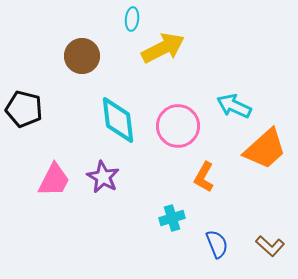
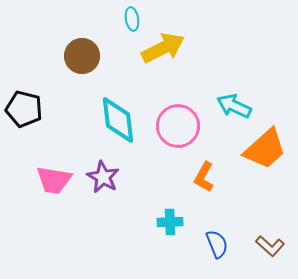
cyan ellipse: rotated 15 degrees counterclockwise
pink trapezoid: rotated 72 degrees clockwise
cyan cross: moved 2 px left, 4 px down; rotated 15 degrees clockwise
